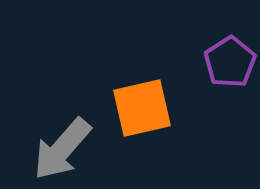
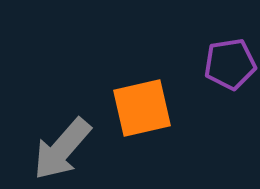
purple pentagon: moved 2 px down; rotated 24 degrees clockwise
